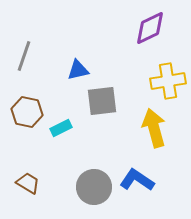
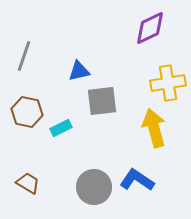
blue triangle: moved 1 px right, 1 px down
yellow cross: moved 2 px down
